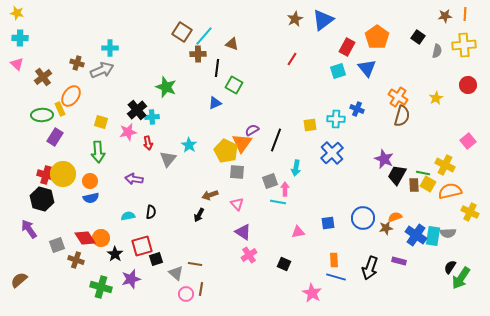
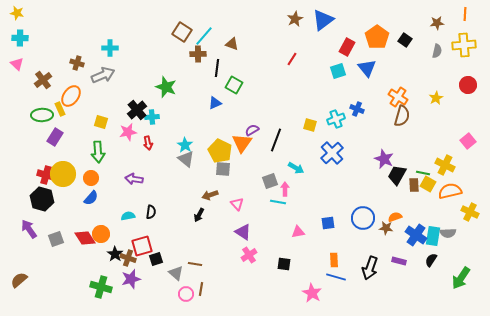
brown star at (445, 16): moved 8 px left, 7 px down
black square at (418, 37): moved 13 px left, 3 px down
gray arrow at (102, 70): moved 1 px right, 5 px down
brown cross at (43, 77): moved 3 px down
cyan cross at (336, 119): rotated 24 degrees counterclockwise
yellow square at (310, 125): rotated 24 degrees clockwise
cyan star at (189, 145): moved 4 px left
yellow pentagon at (226, 151): moved 6 px left
gray triangle at (168, 159): moved 18 px right; rotated 30 degrees counterclockwise
cyan arrow at (296, 168): rotated 70 degrees counterclockwise
gray square at (237, 172): moved 14 px left, 3 px up
orange circle at (90, 181): moved 1 px right, 3 px up
blue semicircle at (91, 198): rotated 35 degrees counterclockwise
brown star at (386, 228): rotated 16 degrees clockwise
orange circle at (101, 238): moved 4 px up
gray square at (57, 245): moved 1 px left, 6 px up
brown cross at (76, 260): moved 52 px right, 2 px up
black square at (284, 264): rotated 16 degrees counterclockwise
black semicircle at (450, 267): moved 19 px left, 7 px up
